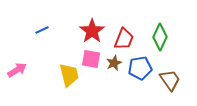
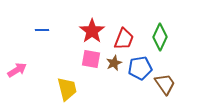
blue line: rotated 24 degrees clockwise
yellow trapezoid: moved 2 px left, 14 px down
brown trapezoid: moved 5 px left, 4 px down
